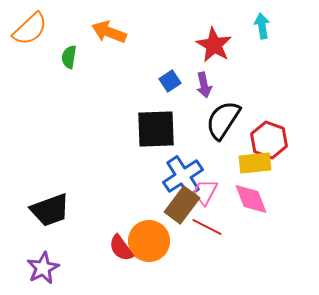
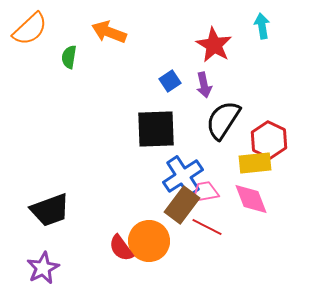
red hexagon: rotated 6 degrees clockwise
pink trapezoid: rotated 52 degrees clockwise
